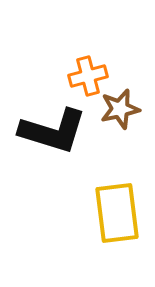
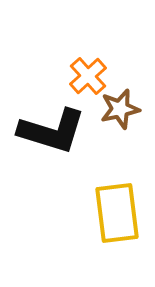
orange cross: rotated 27 degrees counterclockwise
black L-shape: moved 1 px left
